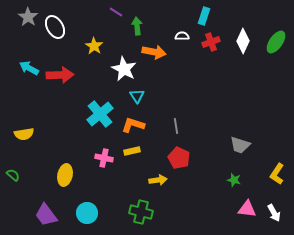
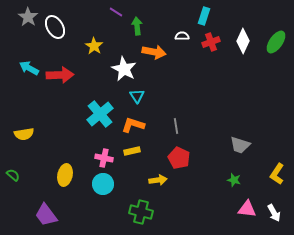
cyan circle: moved 16 px right, 29 px up
